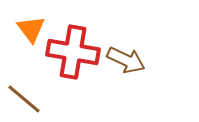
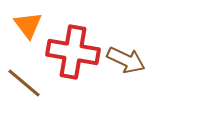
orange triangle: moved 3 px left, 4 px up
brown line: moved 16 px up
